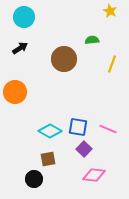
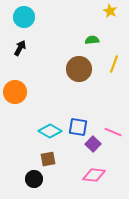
black arrow: rotated 28 degrees counterclockwise
brown circle: moved 15 px right, 10 px down
yellow line: moved 2 px right
pink line: moved 5 px right, 3 px down
purple square: moved 9 px right, 5 px up
